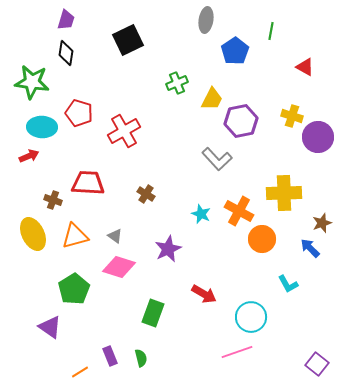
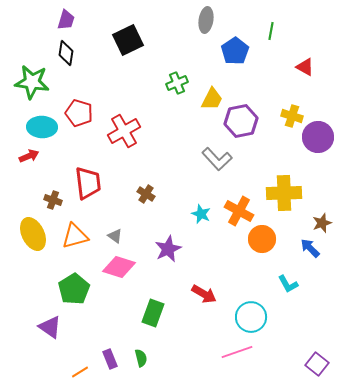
red trapezoid at (88, 183): rotated 80 degrees clockwise
purple rectangle at (110, 356): moved 3 px down
